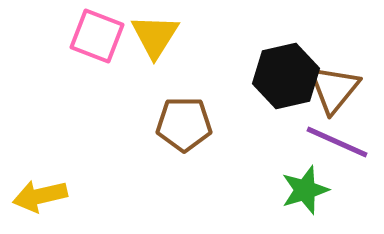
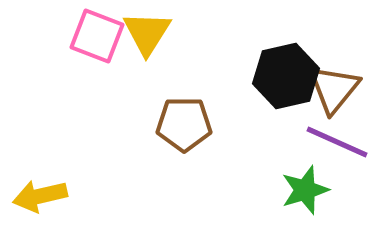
yellow triangle: moved 8 px left, 3 px up
